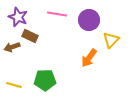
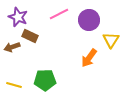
pink line: moved 2 px right; rotated 36 degrees counterclockwise
yellow triangle: rotated 12 degrees counterclockwise
